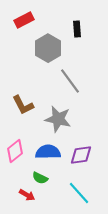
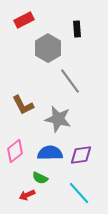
blue semicircle: moved 2 px right, 1 px down
red arrow: rotated 126 degrees clockwise
